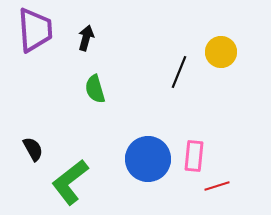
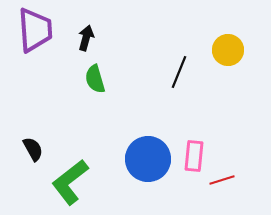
yellow circle: moved 7 px right, 2 px up
green semicircle: moved 10 px up
red line: moved 5 px right, 6 px up
